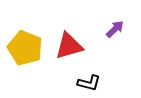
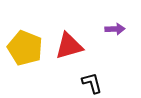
purple arrow: rotated 42 degrees clockwise
black L-shape: moved 3 px right; rotated 120 degrees counterclockwise
